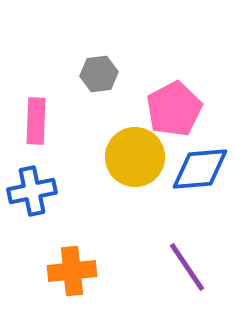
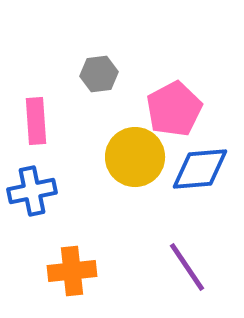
pink rectangle: rotated 6 degrees counterclockwise
